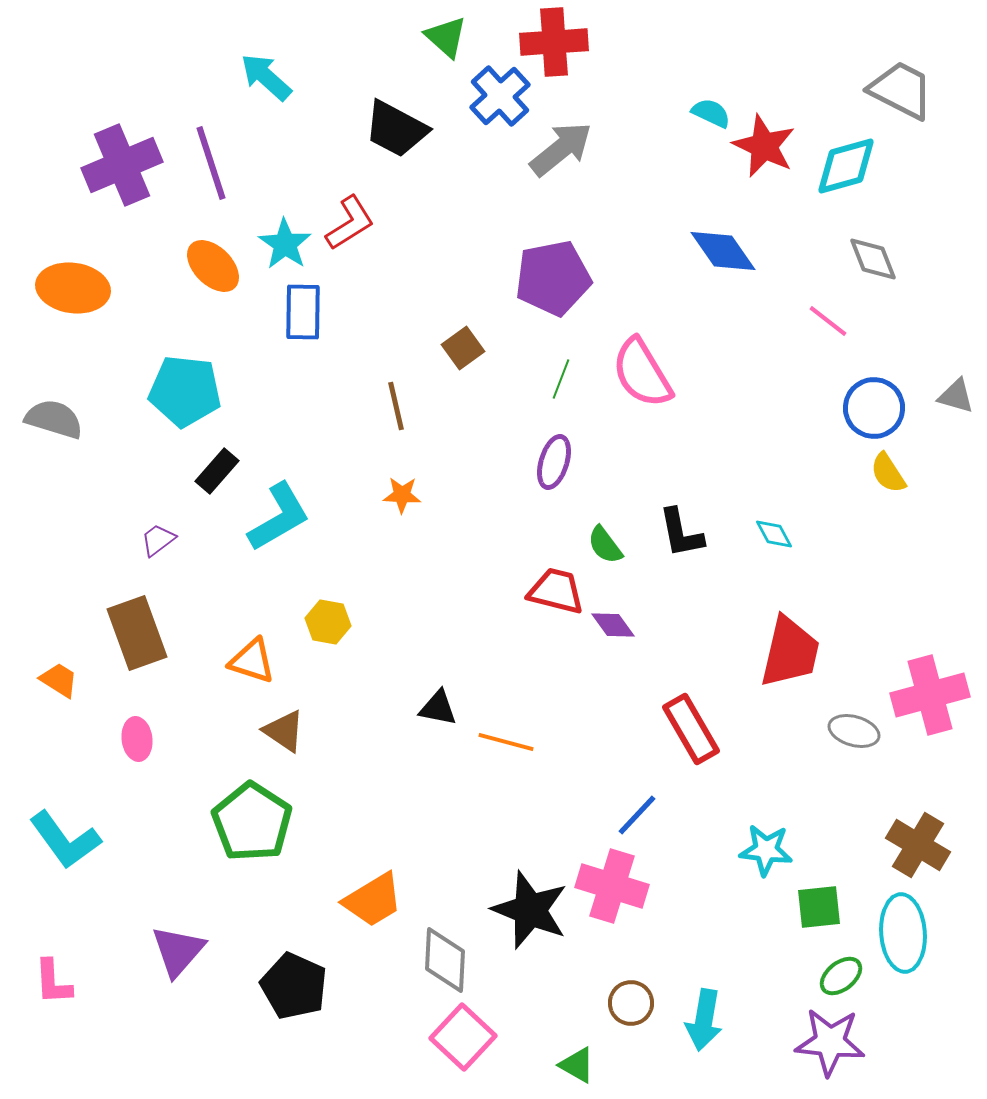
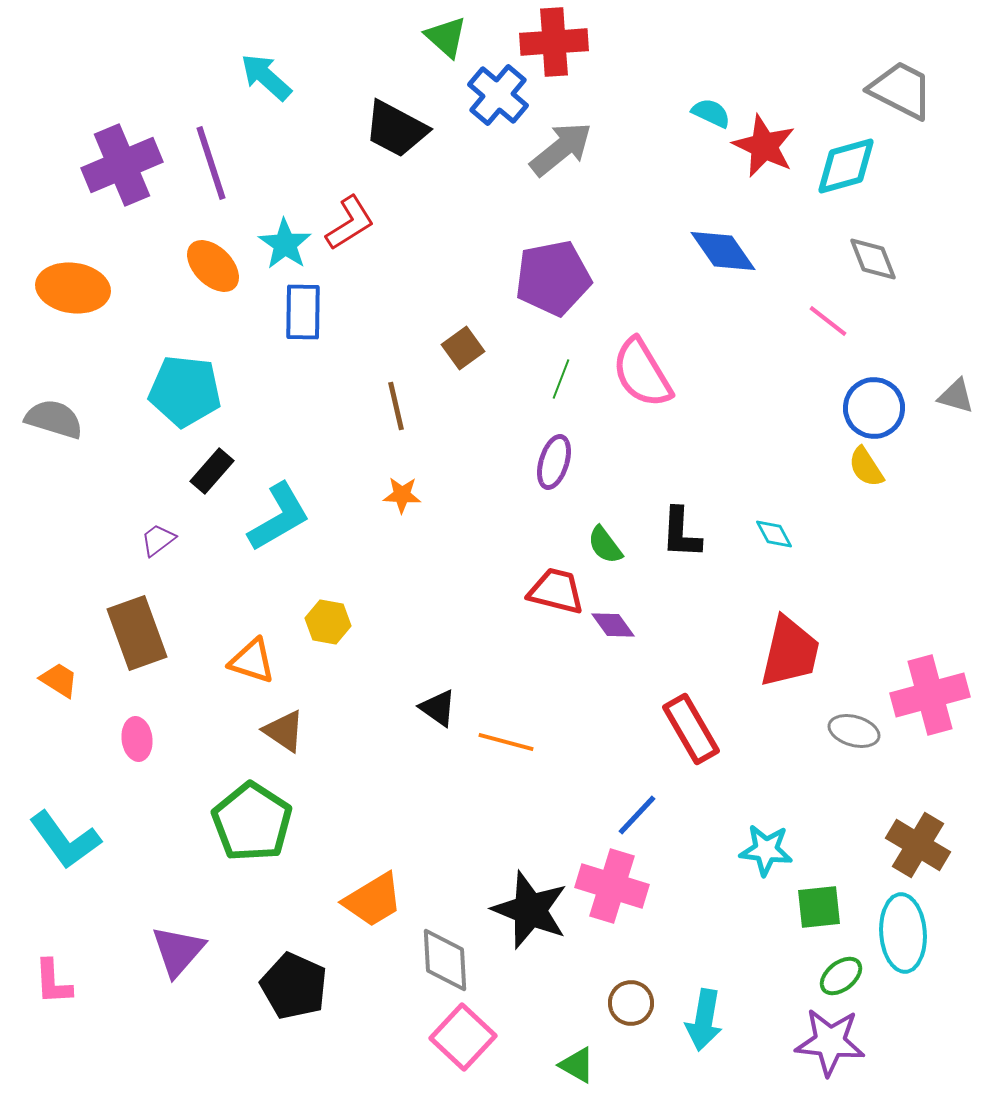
blue cross at (500, 96): moved 2 px left, 1 px up; rotated 8 degrees counterclockwise
black rectangle at (217, 471): moved 5 px left
yellow semicircle at (888, 473): moved 22 px left, 6 px up
black L-shape at (681, 533): rotated 14 degrees clockwise
black triangle at (438, 708): rotated 24 degrees clockwise
gray diamond at (445, 960): rotated 6 degrees counterclockwise
